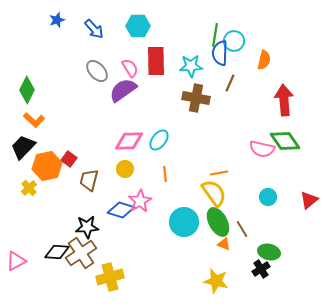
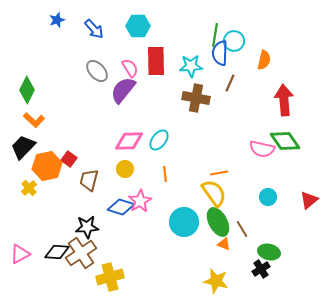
purple semicircle at (123, 90): rotated 16 degrees counterclockwise
blue diamond at (121, 210): moved 3 px up
pink triangle at (16, 261): moved 4 px right, 7 px up
